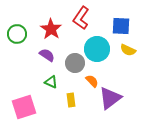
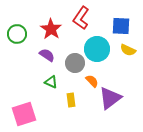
pink square: moved 7 px down
